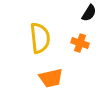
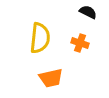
black semicircle: moved 1 px left, 1 px up; rotated 96 degrees counterclockwise
yellow semicircle: rotated 12 degrees clockwise
